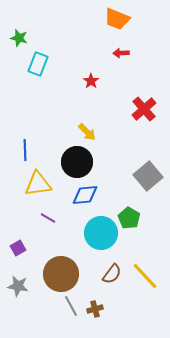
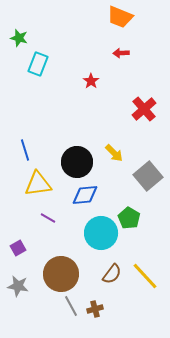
orange trapezoid: moved 3 px right, 2 px up
yellow arrow: moved 27 px right, 21 px down
blue line: rotated 15 degrees counterclockwise
